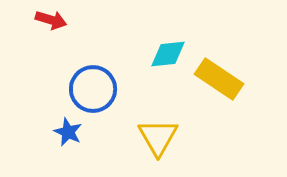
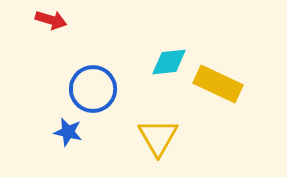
cyan diamond: moved 1 px right, 8 px down
yellow rectangle: moved 1 px left, 5 px down; rotated 9 degrees counterclockwise
blue star: rotated 12 degrees counterclockwise
